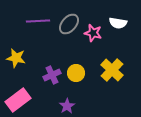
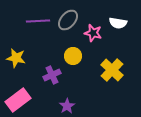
gray ellipse: moved 1 px left, 4 px up
yellow circle: moved 3 px left, 17 px up
